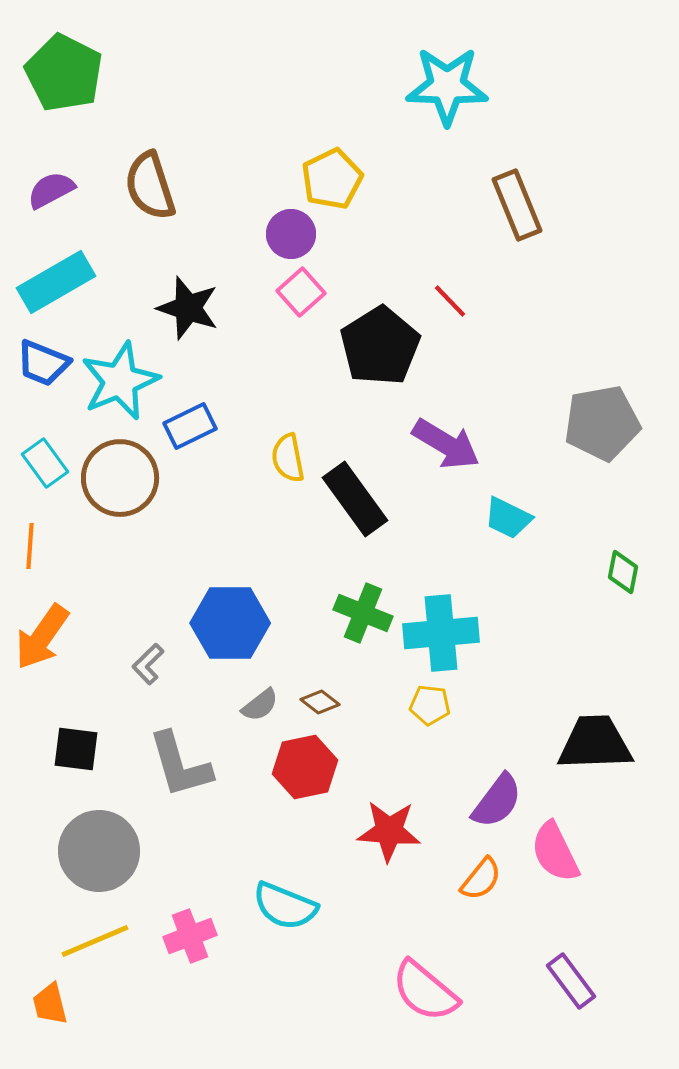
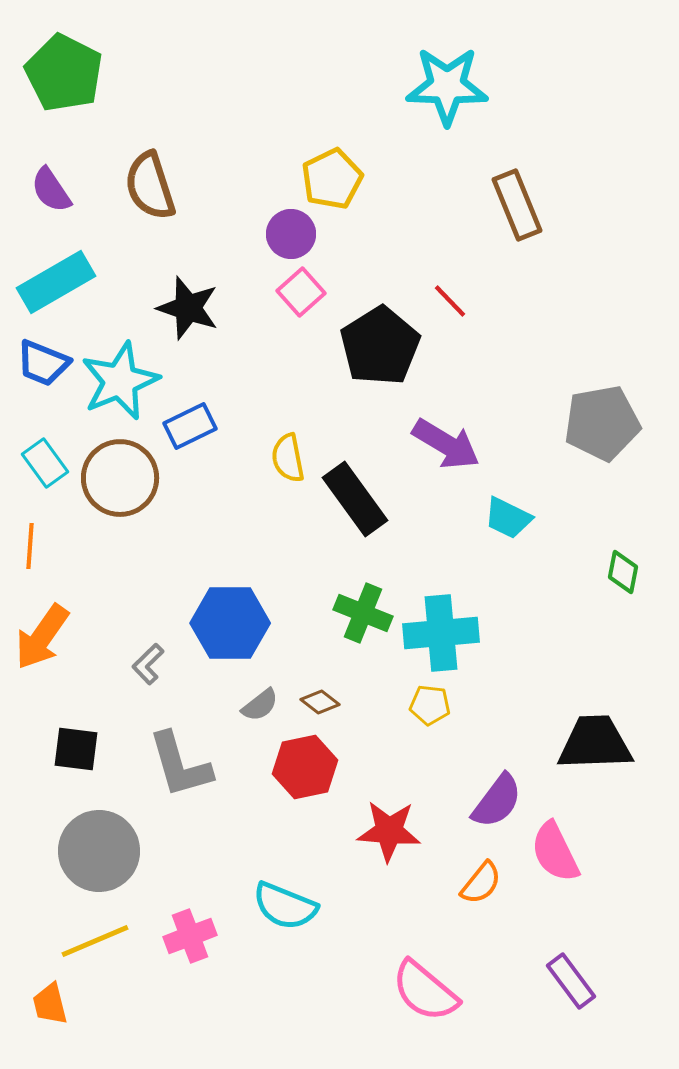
purple semicircle at (51, 190): rotated 96 degrees counterclockwise
orange semicircle at (481, 879): moved 4 px down
